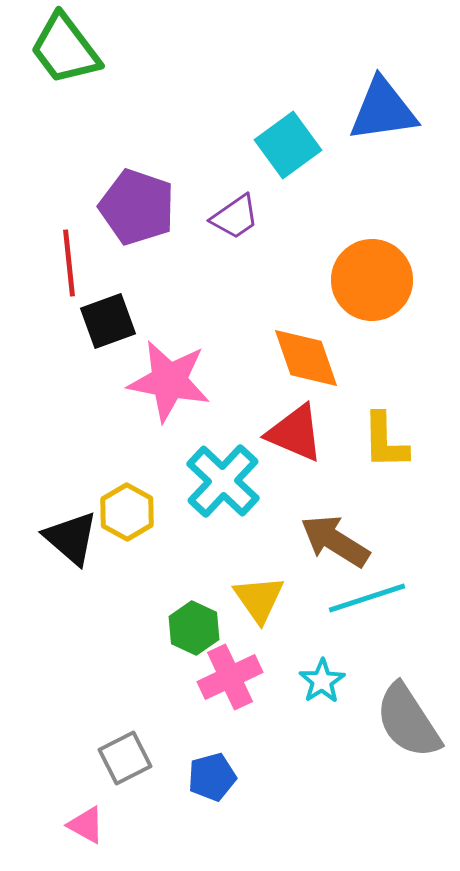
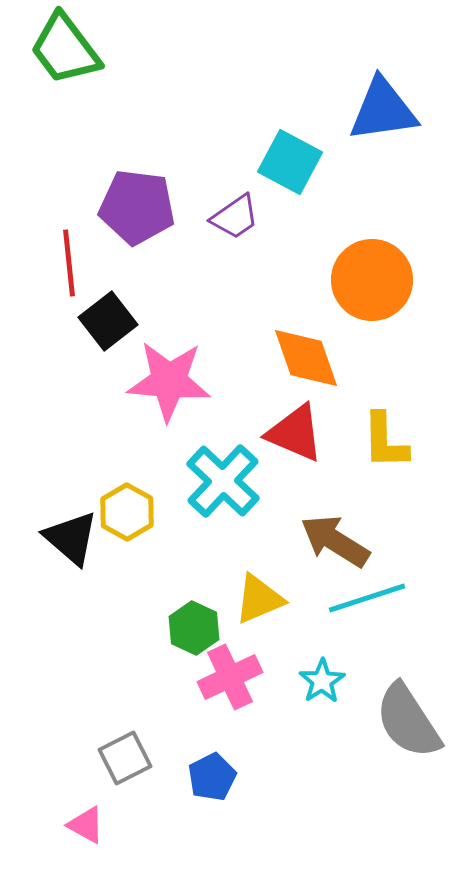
cyan square: moved 2 px right, 17 px down; rotated 26 degrees counterclockwise
purple pentagon: rotated 12 degrees counterclockwise
black square: rotated 18 degrees counterclockwise
pink star: rotated 6 degrees counterclockwise
yellow triangle: rotated 42 degrees clockwise
blue pentagon: rotated 12 degrees counterclockwise
